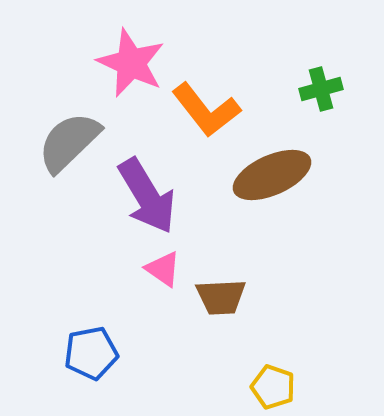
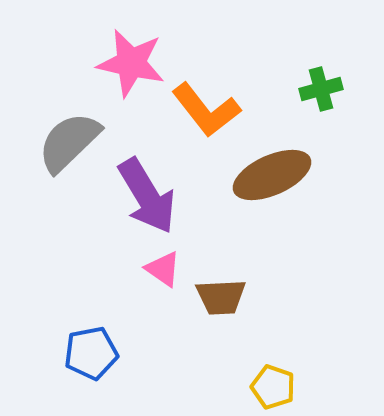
pink star: rotated 12 degrees counterclockwise
